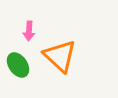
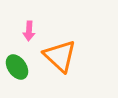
green ellipse: moved 1 px left, 2 px down
